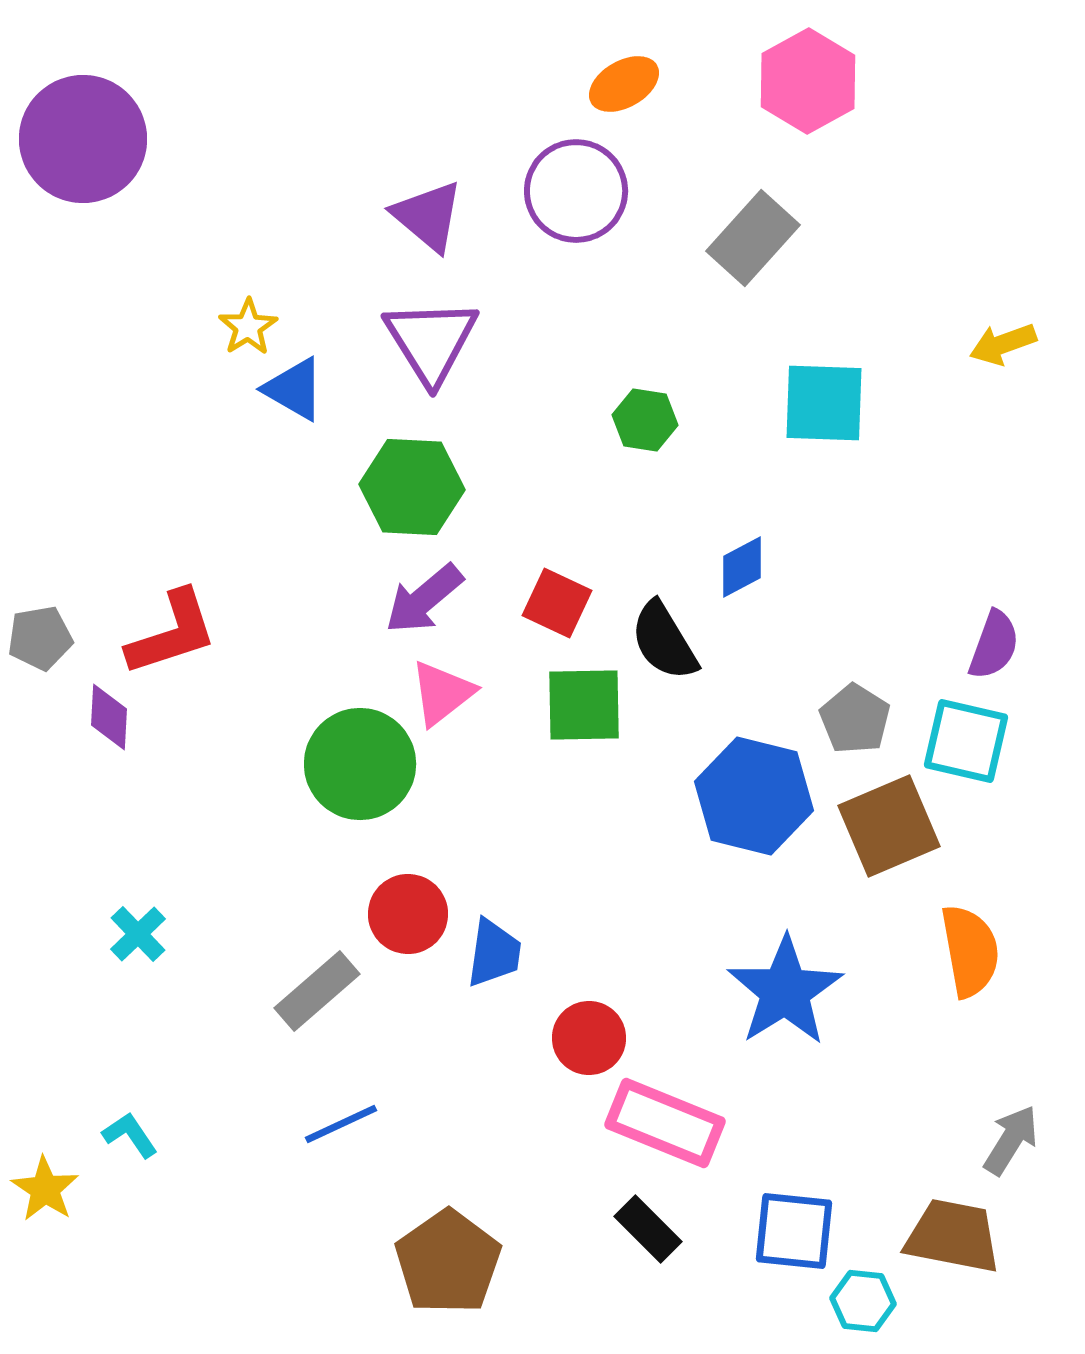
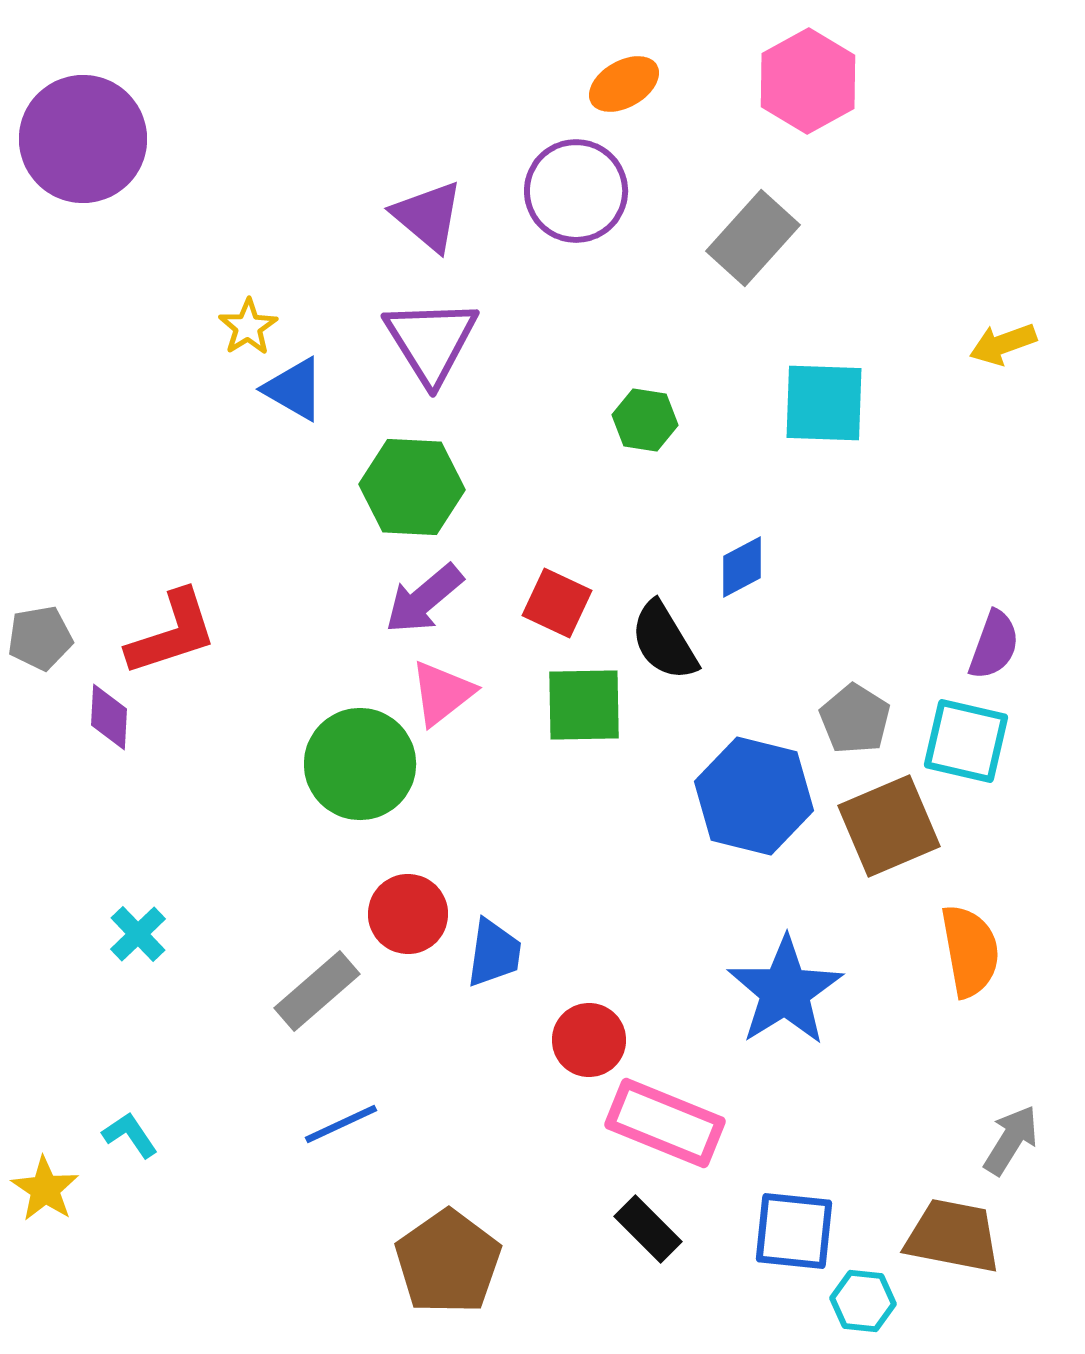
red circle at (589, 1038): moved 2 px down
